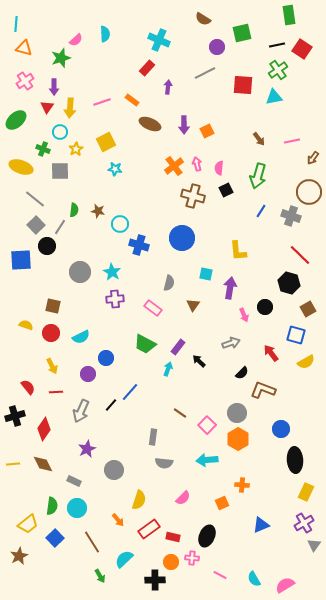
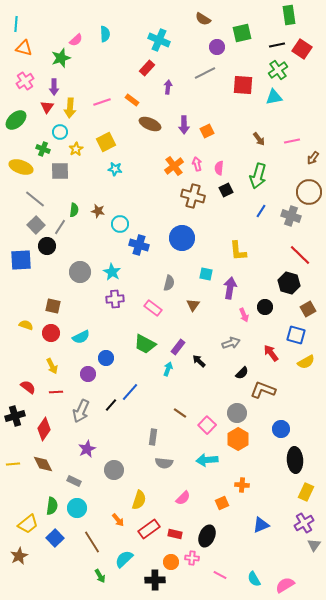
red semicircle at (28, 387): rotated 14 degrees counterclockwise
red rectangle at (173, 537): moved 2 px right, 3 px up
